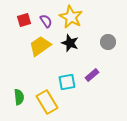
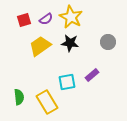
purple semicircle: moved 2 px up; rotated 88 degrees clockwise
black star: rotated 12 degrees counterclockwise
